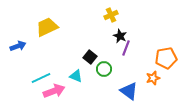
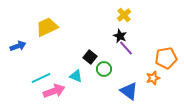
yellow cross: moved 13 px right; rotated 16 degrees counterclockwise
purple line: rotated 63 degrees counterclockwise
